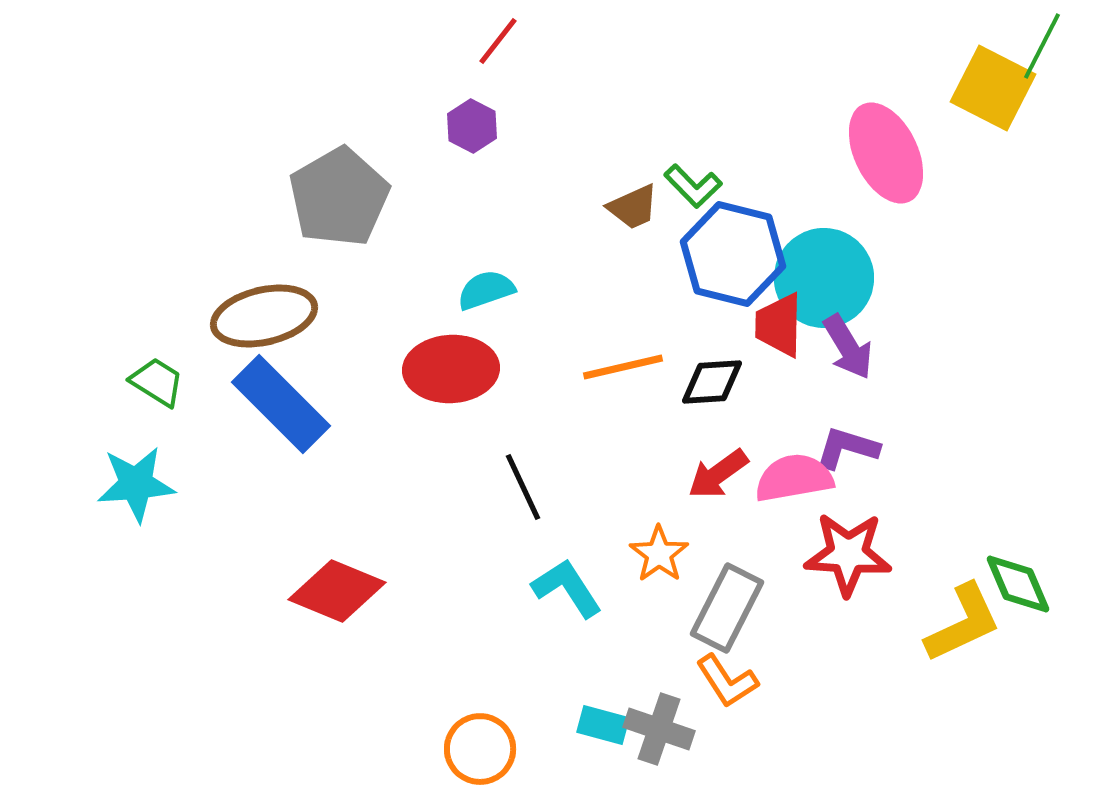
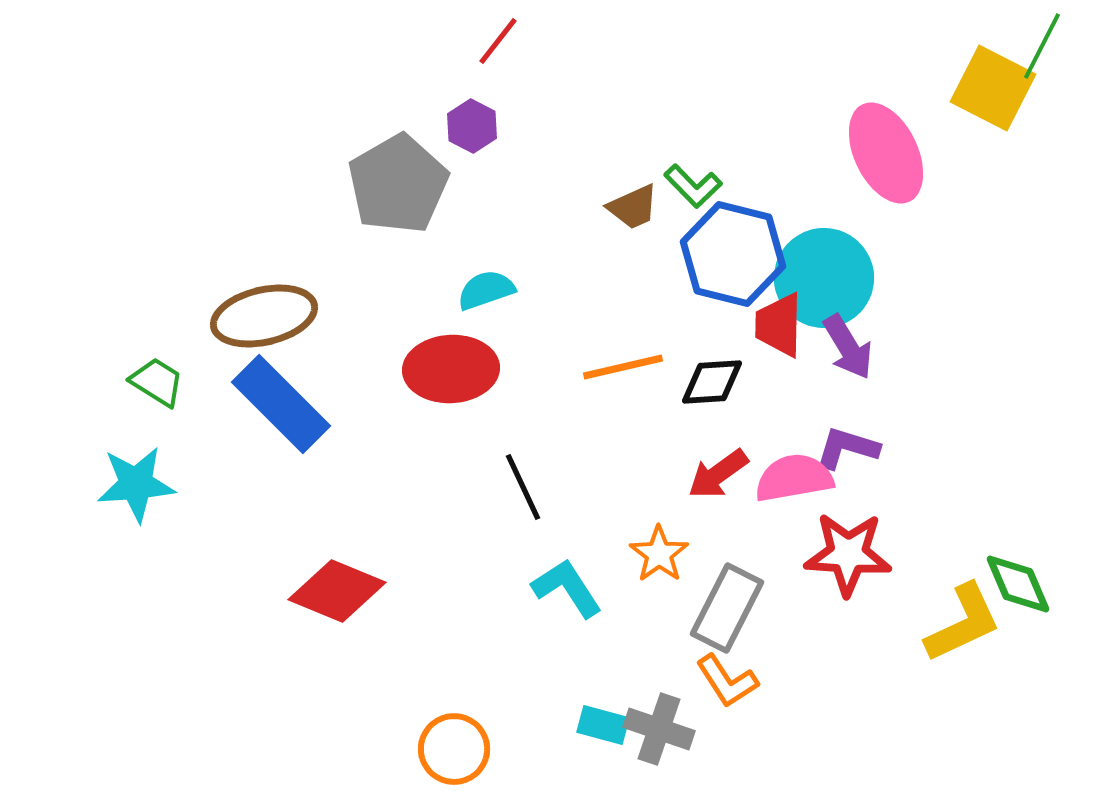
gray pentagon: moved 59 px right, 13 px up
orange circle: moved 26 px left
